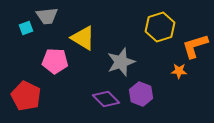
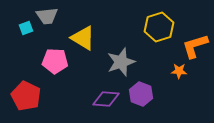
yellow hexagon: moved 1 px left
purple diamond: rotated 40 degrees counterclockwise
